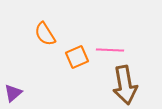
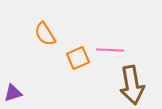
orange square: moved 1 px right, 1 px down
brown arrow: moved 7 px right
purple triangle: rotated 24 degrees clockwise
